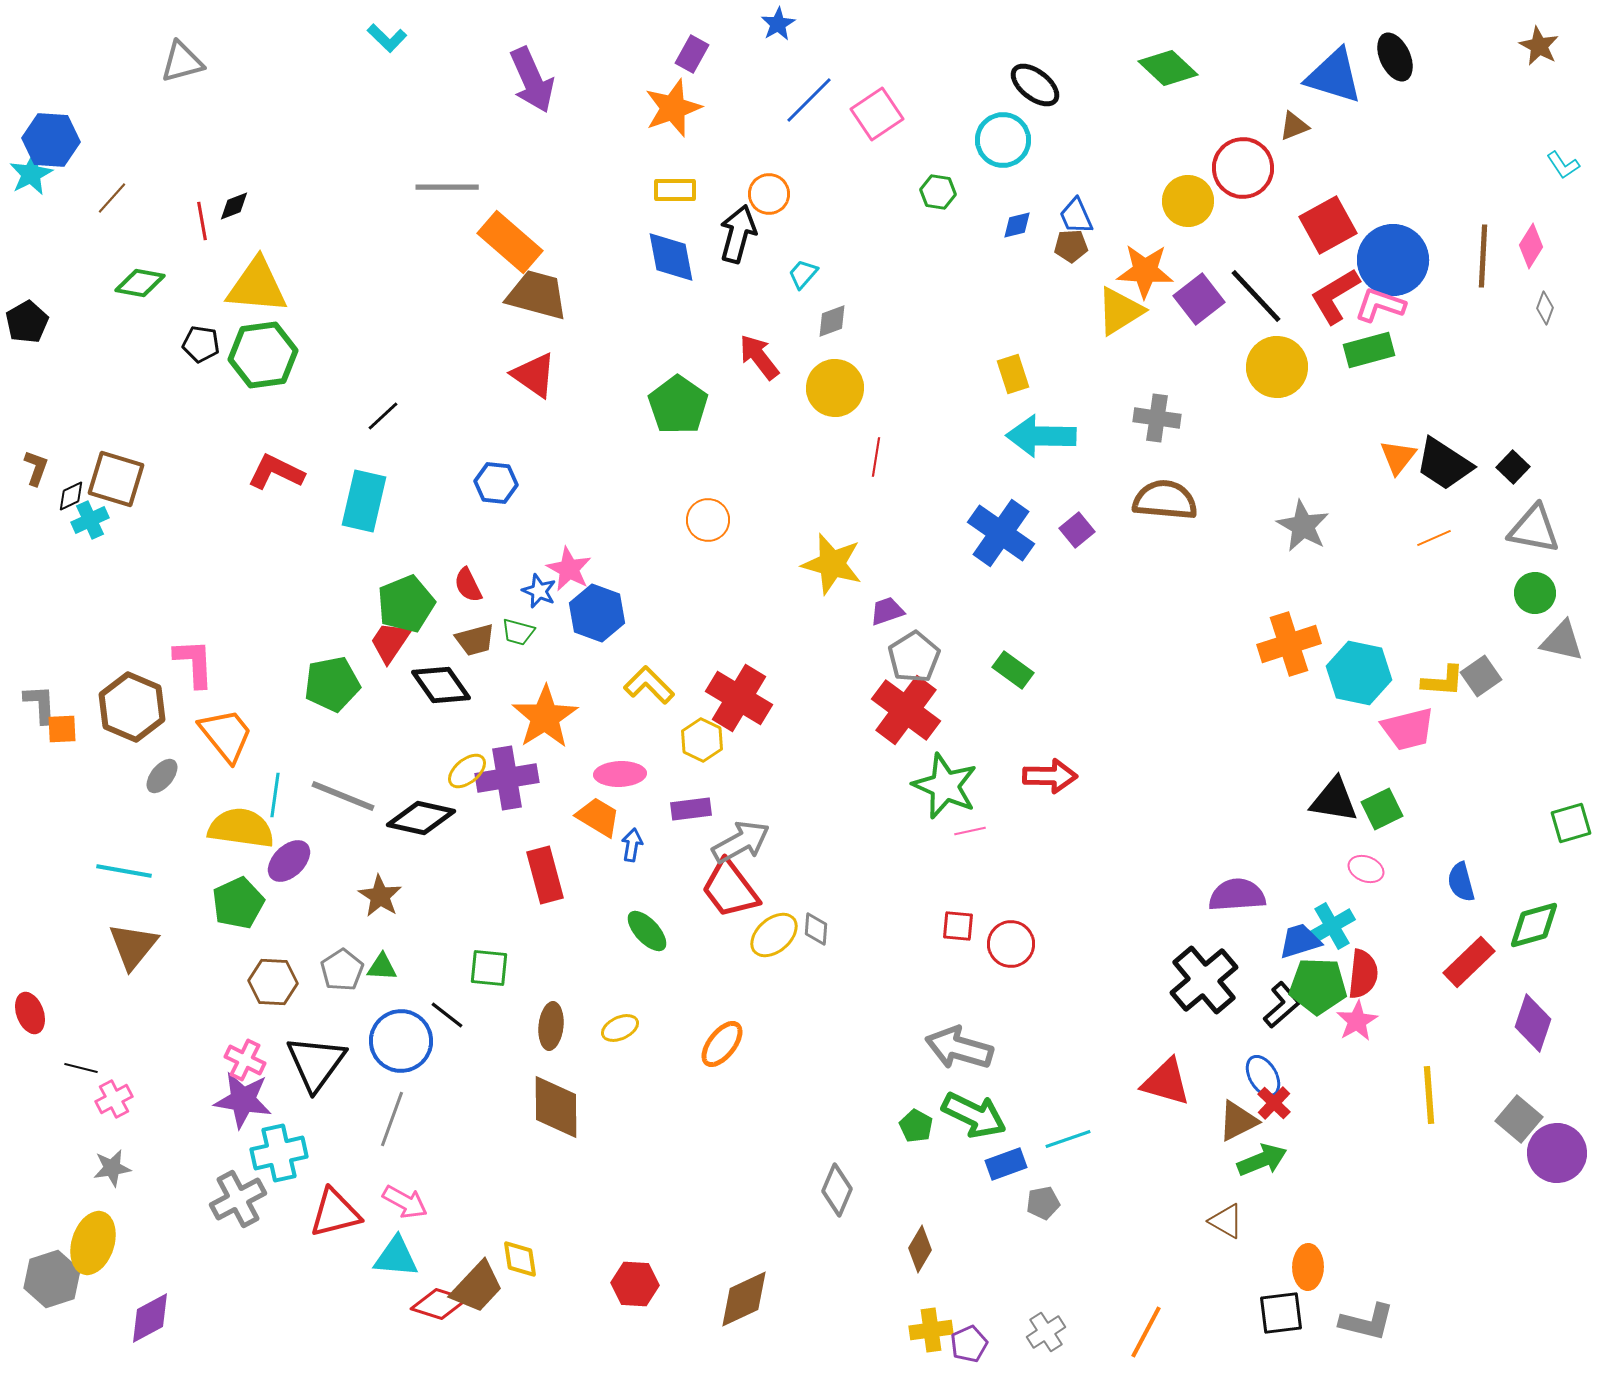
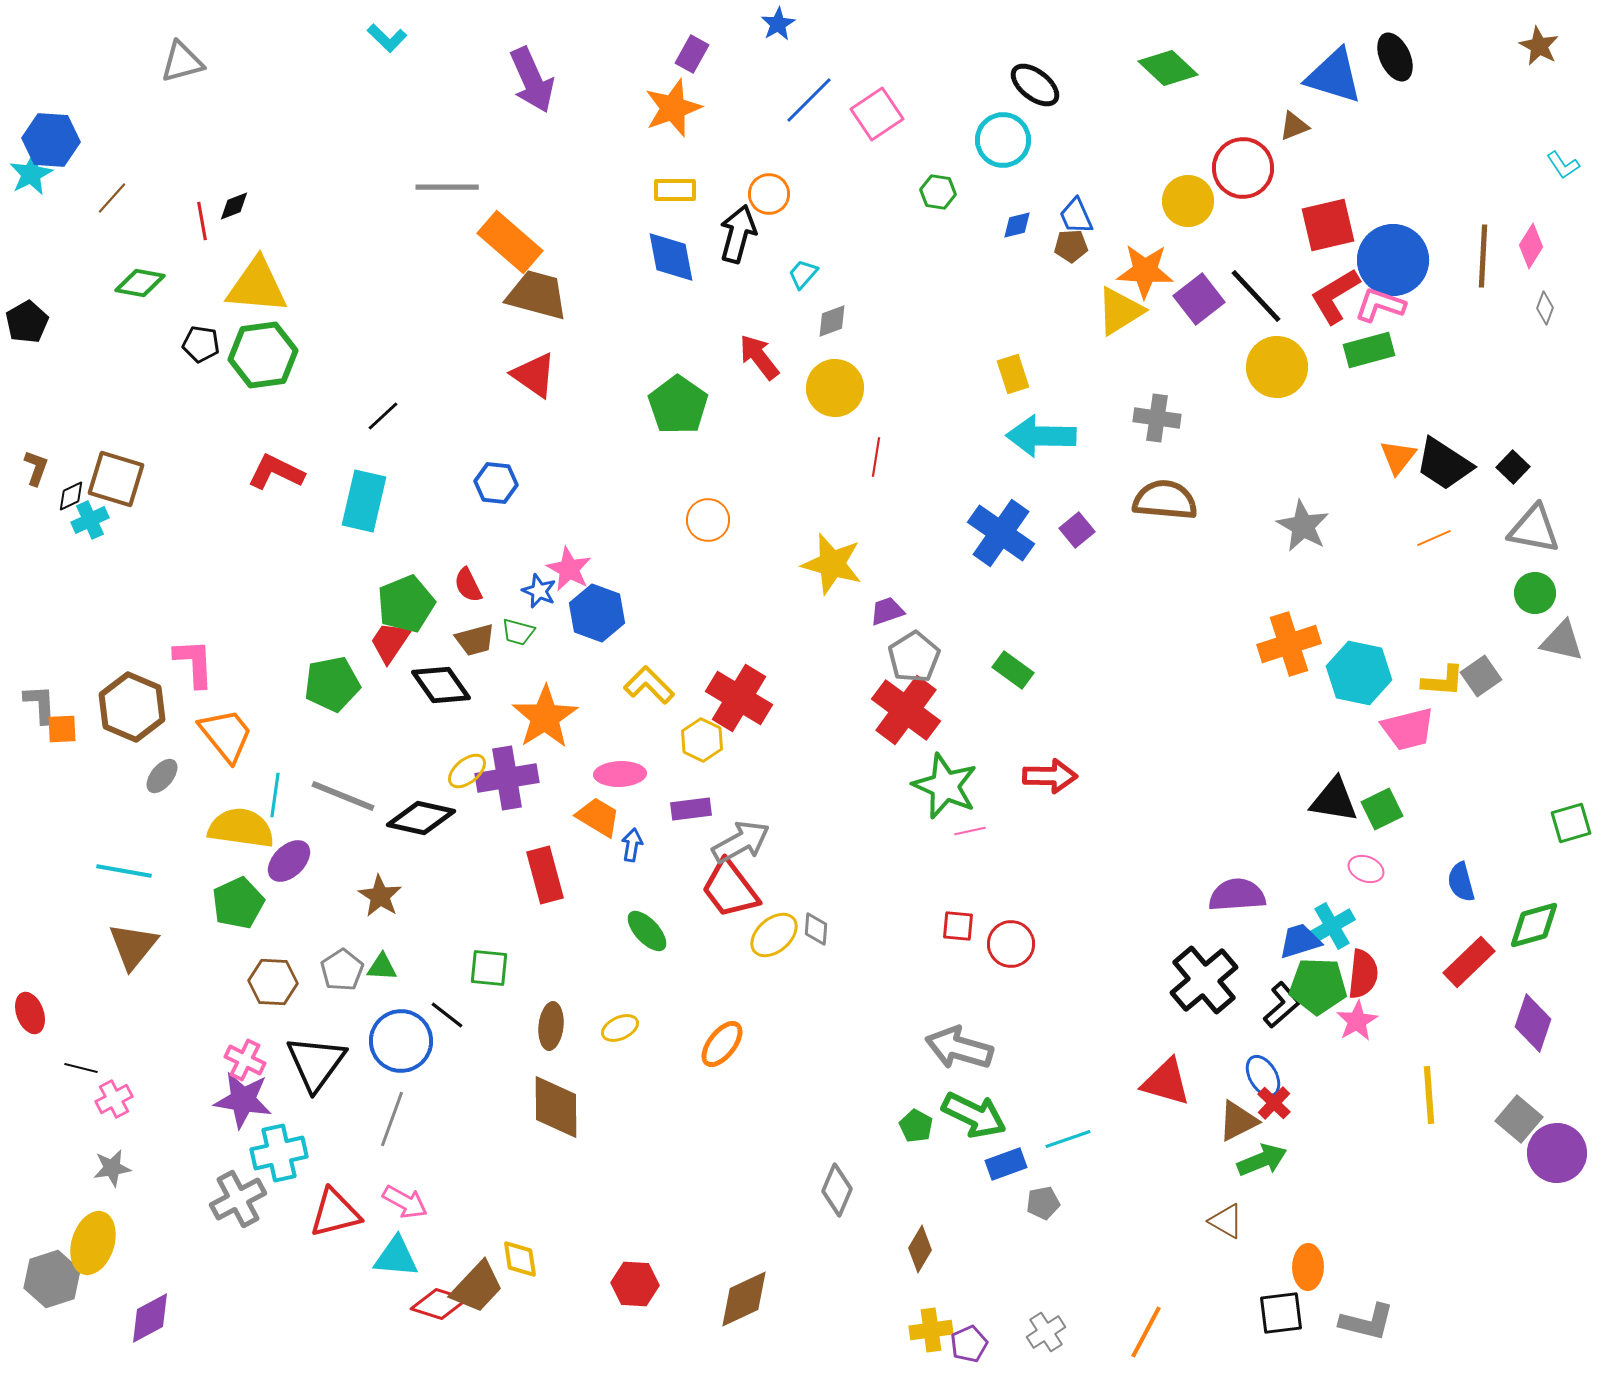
red square at (1328, 225): rotated 16 degrees clockwise
